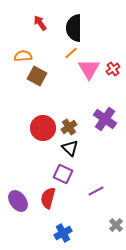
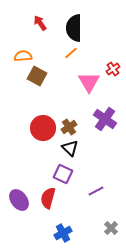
pink triangle: moved 13 px down
purple ellipse: moved 1 px right, 1 px up
gray cross: moved 5 px left, 3 px down
